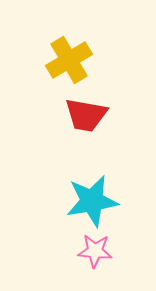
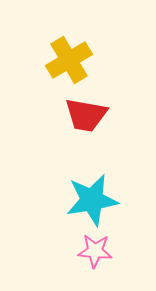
cyan star: moved 1 px up
